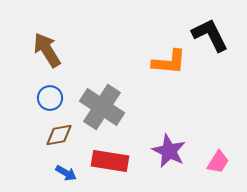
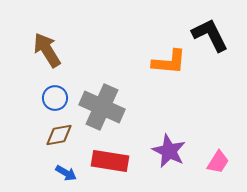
blue circle: moved 5 px right
gray cross: rotated 9 degrees counterclockwise
